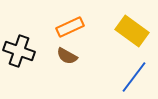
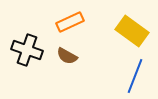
orange rectangle: moved 5 px up
black cross: moved 8 px right, 1 px up
blue line: moved 1 px right, 1 px up; rotated 16 degrees counterclockwise
